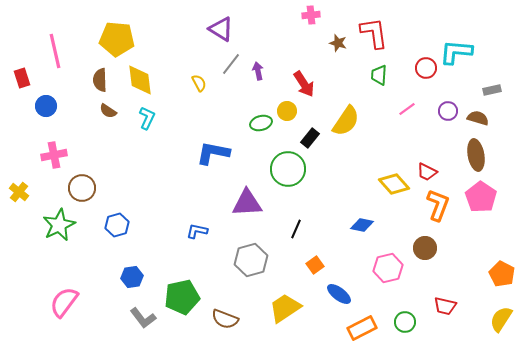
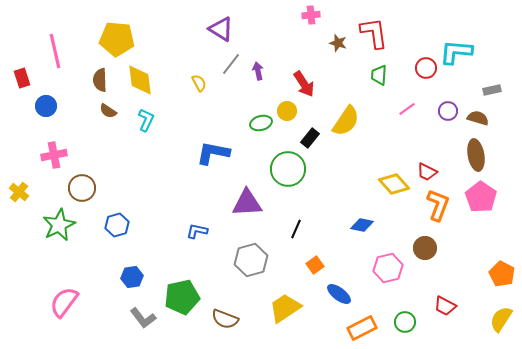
cyan L-shape at (147, 118): moved 1 px left, 2 px down
red trapezoid at (445, 306): rotated 15 degrees clockwise
